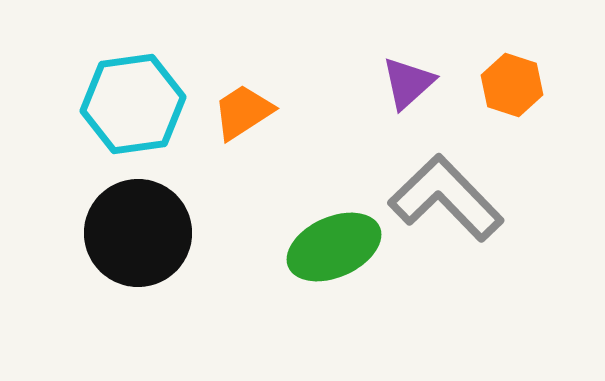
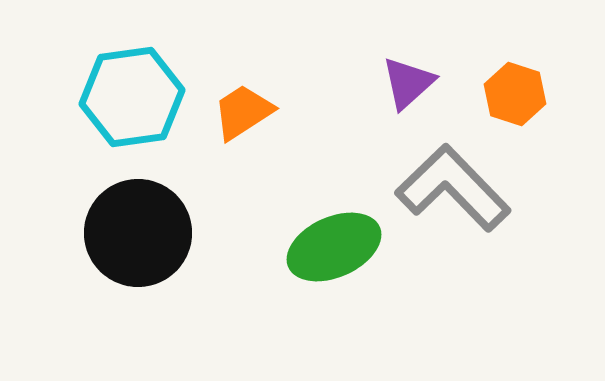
orange hexagon: moved 3 px right, 9 px down
cyan hexagon: moved 1 px left, 7 px up
gray L-shape: moved 7 px right, 10 px up
